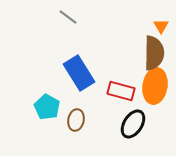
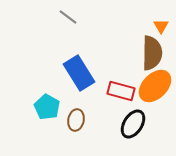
brown semicircle: moved 2 px left
orange ellipse: rotated 36 degrees clockwise
